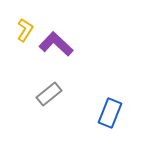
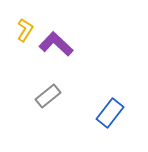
gray rectangle: moved 1 px left, 2 px down
blue rectangle: rotated 16 degrees clockwise
